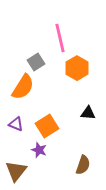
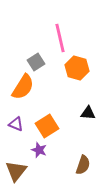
orange hexagon: rotated 15 degrees counterclockwise
